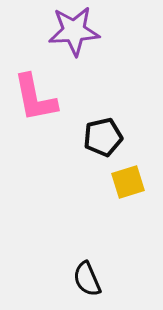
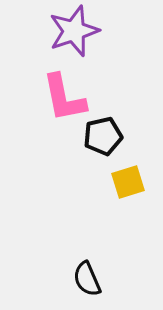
purple star: rotated 15 degrees counterclockwise
pink L-shape: moved 29 px right
black pentagon: moved 1 px up
